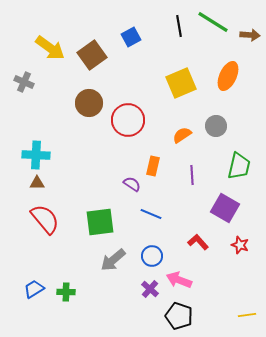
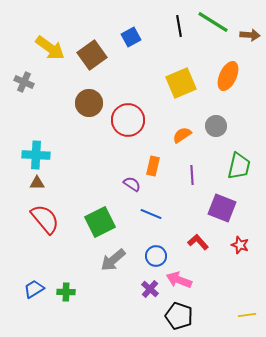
purple square: moved 3 px left; rotated 8 degrees counterclockwise
green square: rotated 20 degrees counterclockwise
blue circle: moved 4 px right
